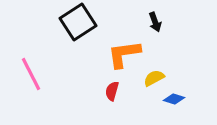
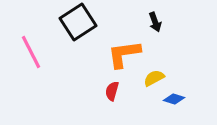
pink line: moved 22 px up
